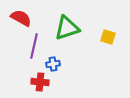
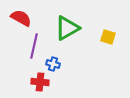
green triangle: rotated 12 degrees counterclockwise
blue cross: rotated 24 degrees clockwise
